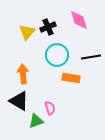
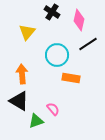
pink diamond: rotated 30 degrees clockwise
black cross: moved 4 px right, 15 px up; rotated 35 degrees counterclockwise
black line: moved 3 px left, 13 px up; rotated 24 degrees counterclockwise
orange arrow: moved 1 px left
pink semicircle: moved 3 px right, 1 px down; rotated 24 degrees counterclockwise
